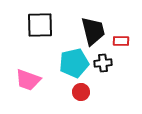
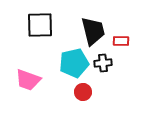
red circle: moved 2 px right
